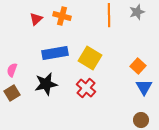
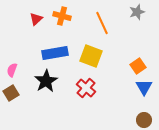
orange line: moved 7 px left, 8 px down; rotated 25 degrees counterclockwise
yellow square: moved 1 px right, 2 px up; rotated 10 degrees counterclockwise
orange square: rotated 14 degrees clockwise
black star: moved 3 px up; rotated 20 degrees counterclockwise
brown square: moved 1 px left
brown circle: moved 3 px right
